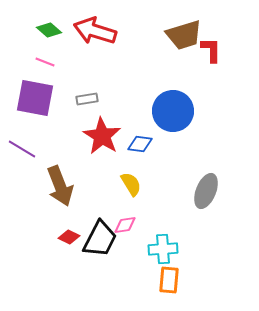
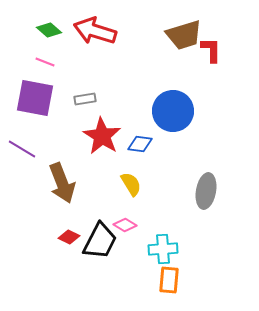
gray rectangle: moved 2 px left
brown arrow: moved 2 px right, 3 px up
gray ellipse: rotated 12 degrees counterclockwise
pink diamond: rotated 40 degrees clockwise
black trapezoid: moved 2 px down
